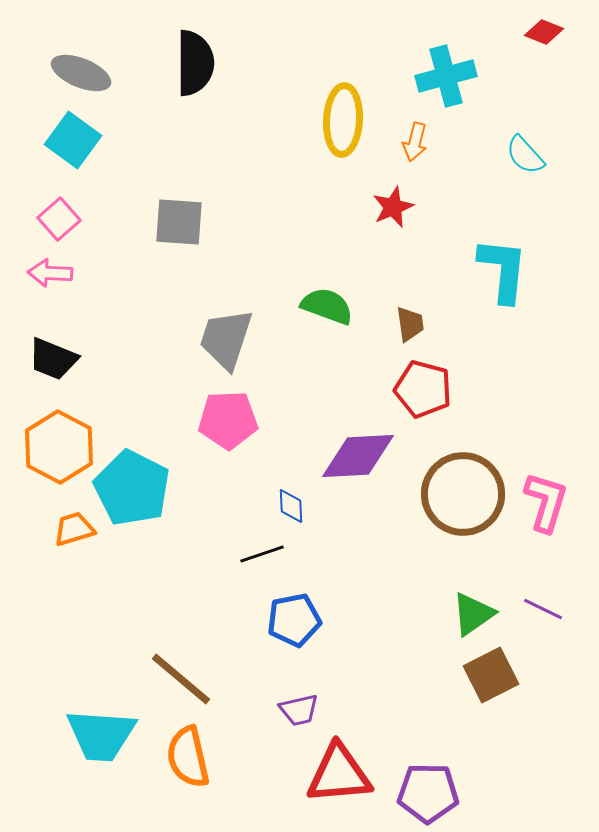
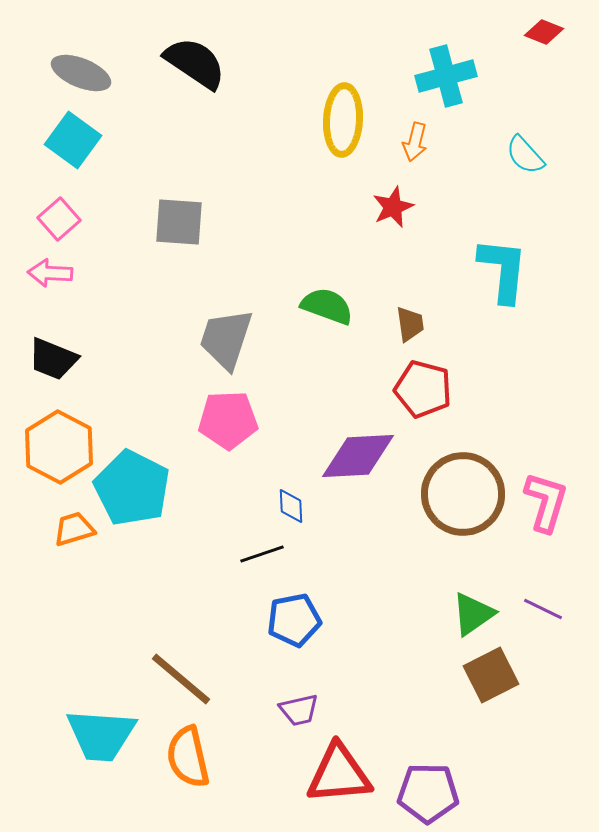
black semicircle: rotated 56 degrees counterclockwise
